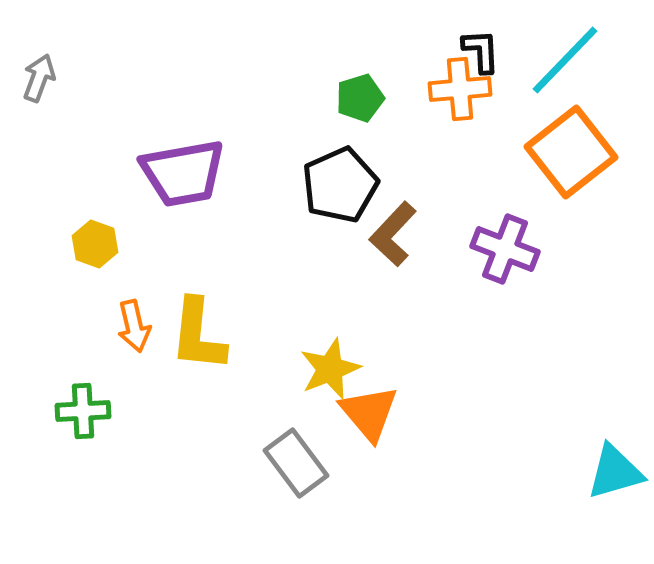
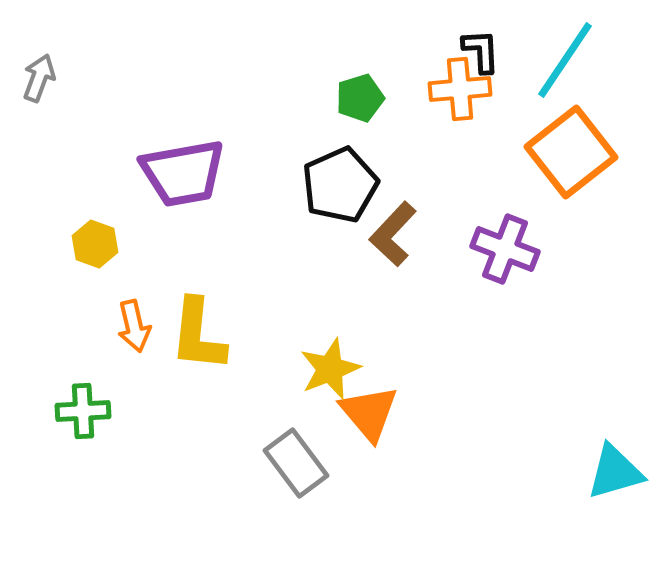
cyan line: rotated 10 degrees counterclockwise
